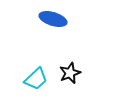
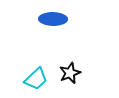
blue ellipse: rotated 16 degrees counterclockwise
